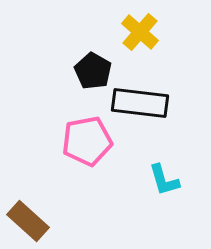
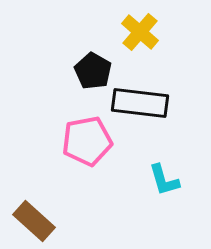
brown rectangle: moved 6 px right
